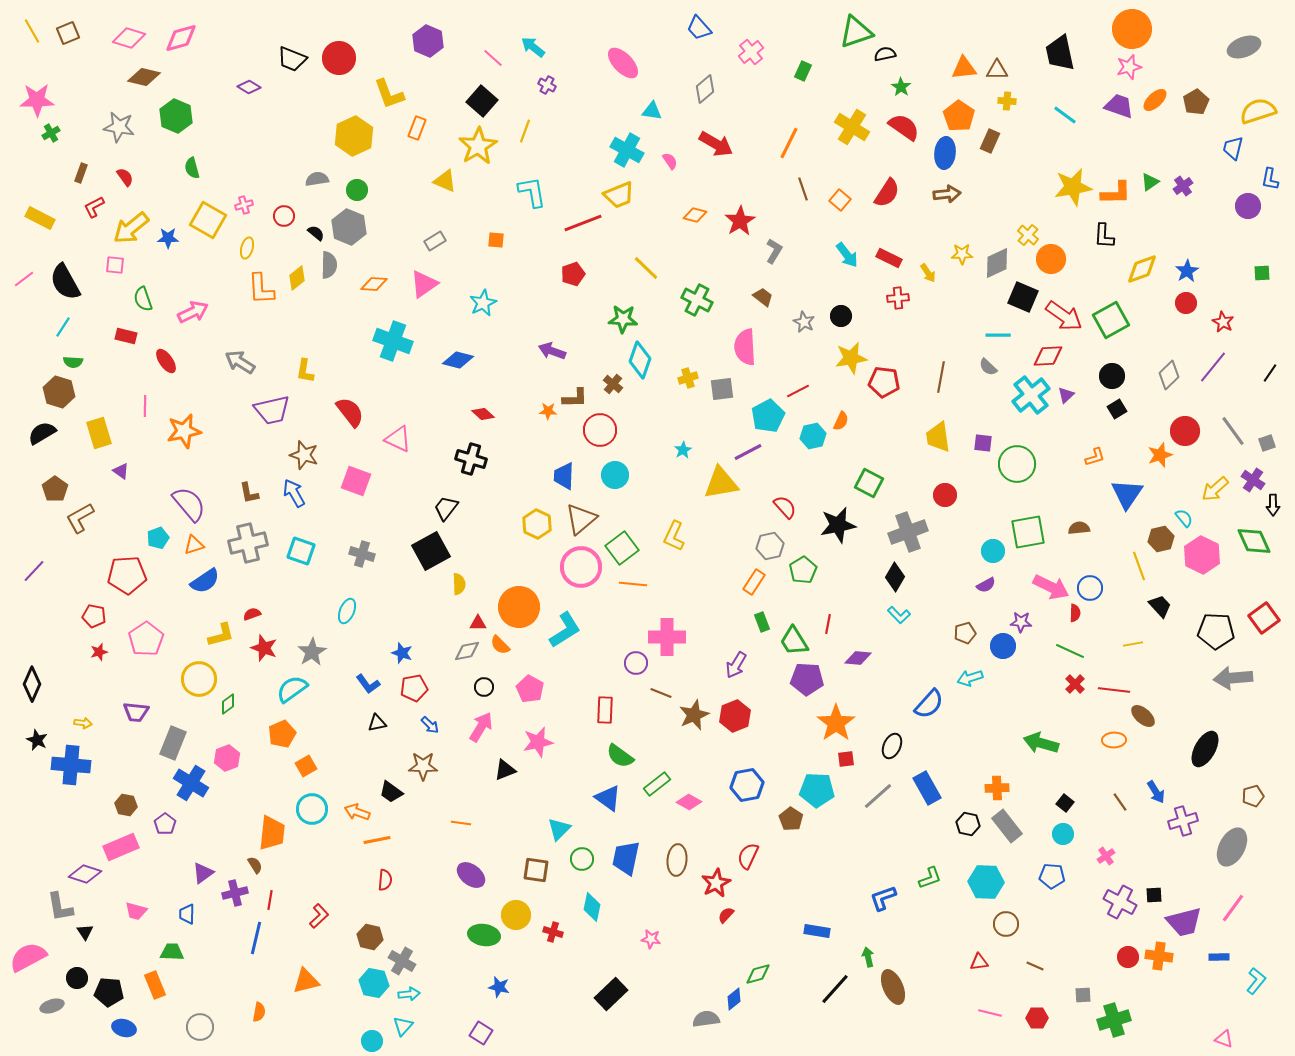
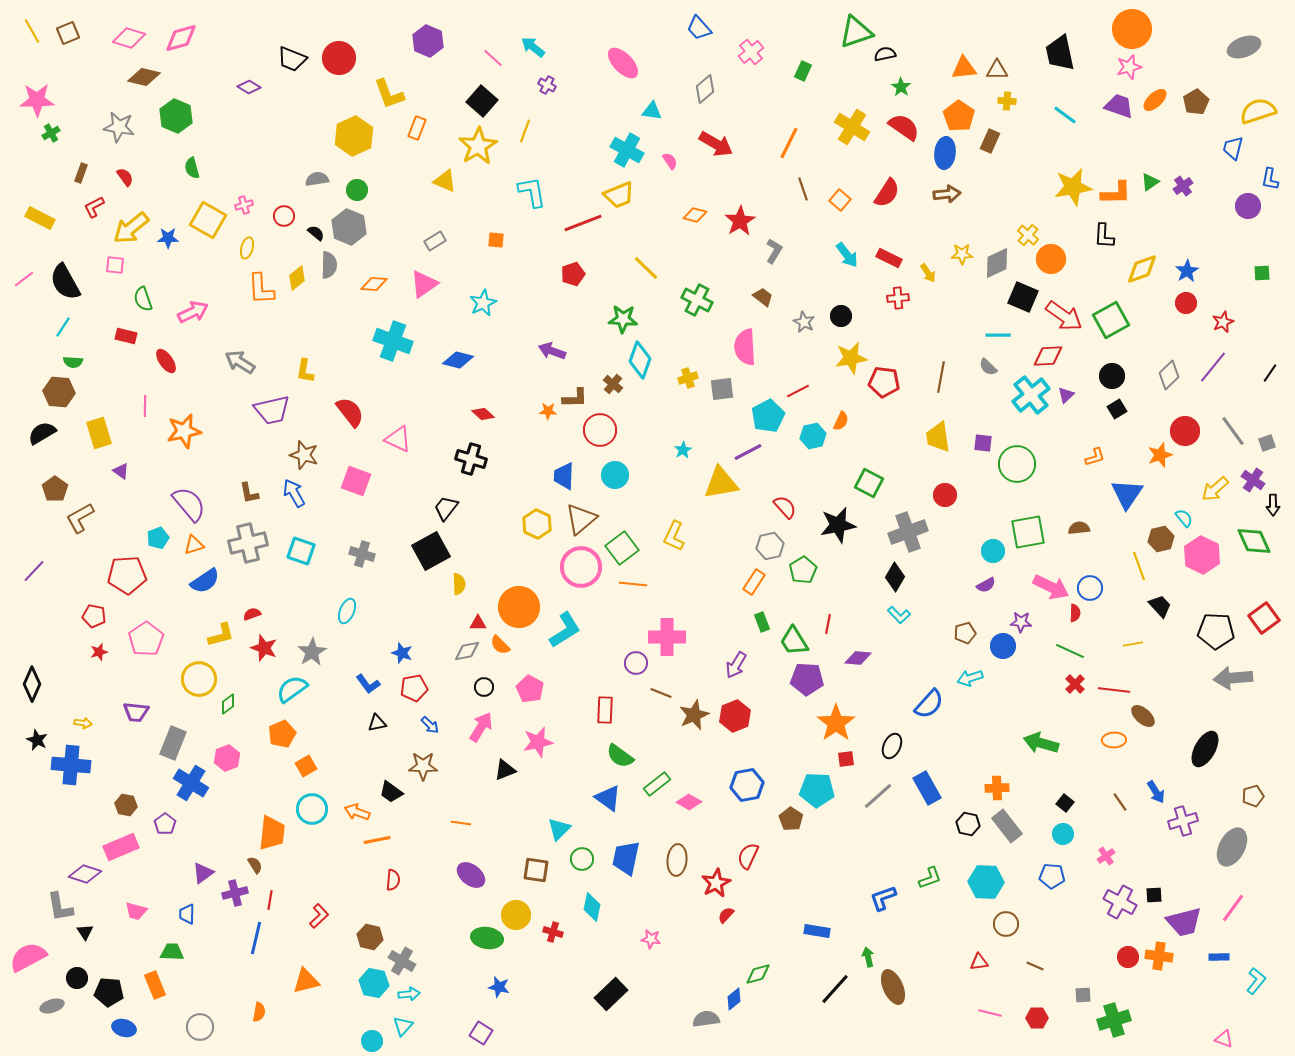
red star at (1223, 322): rotated 20 degrees clockwise
brown hexagon at (59, 392): rotated 12 degrees counterclockwise
red semicircle at (385, 880): moved 8 px right
green ellipse at (484, 935): moved 3 px right, 3 px down
